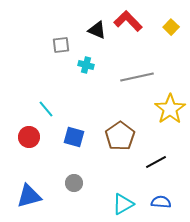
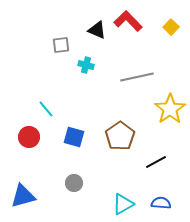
blue triangle: moved 6 px left
blue semicircle: moved 1 px down
